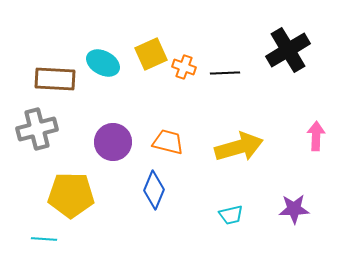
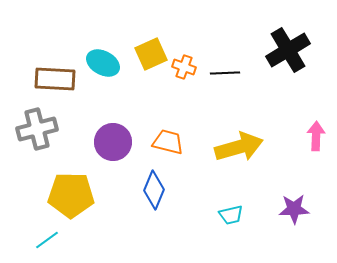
cyan line: moved 3 px right, 1 px down; rotated 40 degrees counterclockwise
